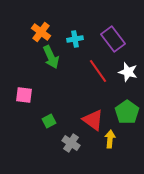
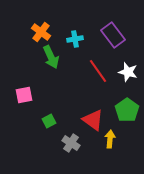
purple rectangle: moved 4 px up
pink square: rotated 18 degrees counterclockwise
green pentagon: moved 2 px up
